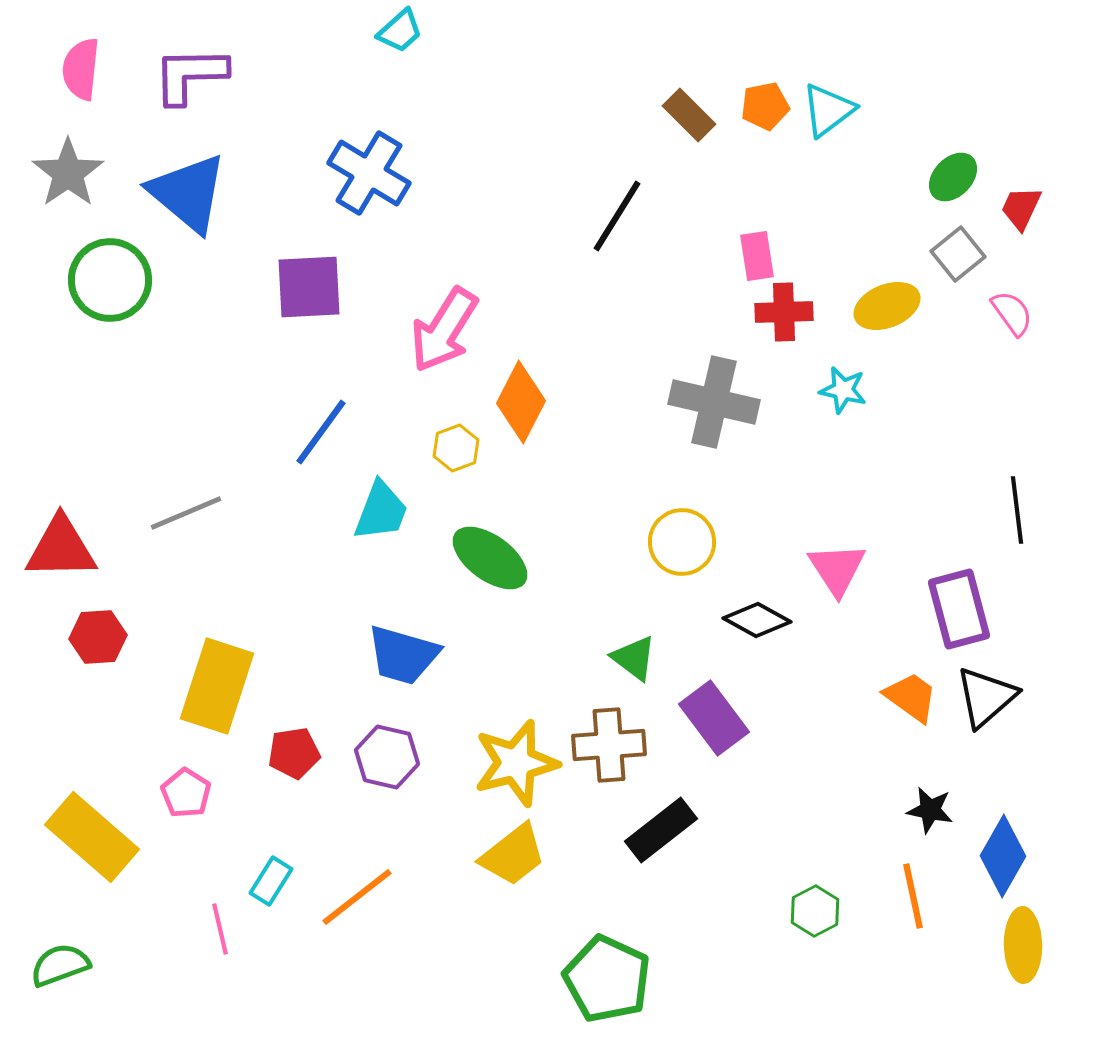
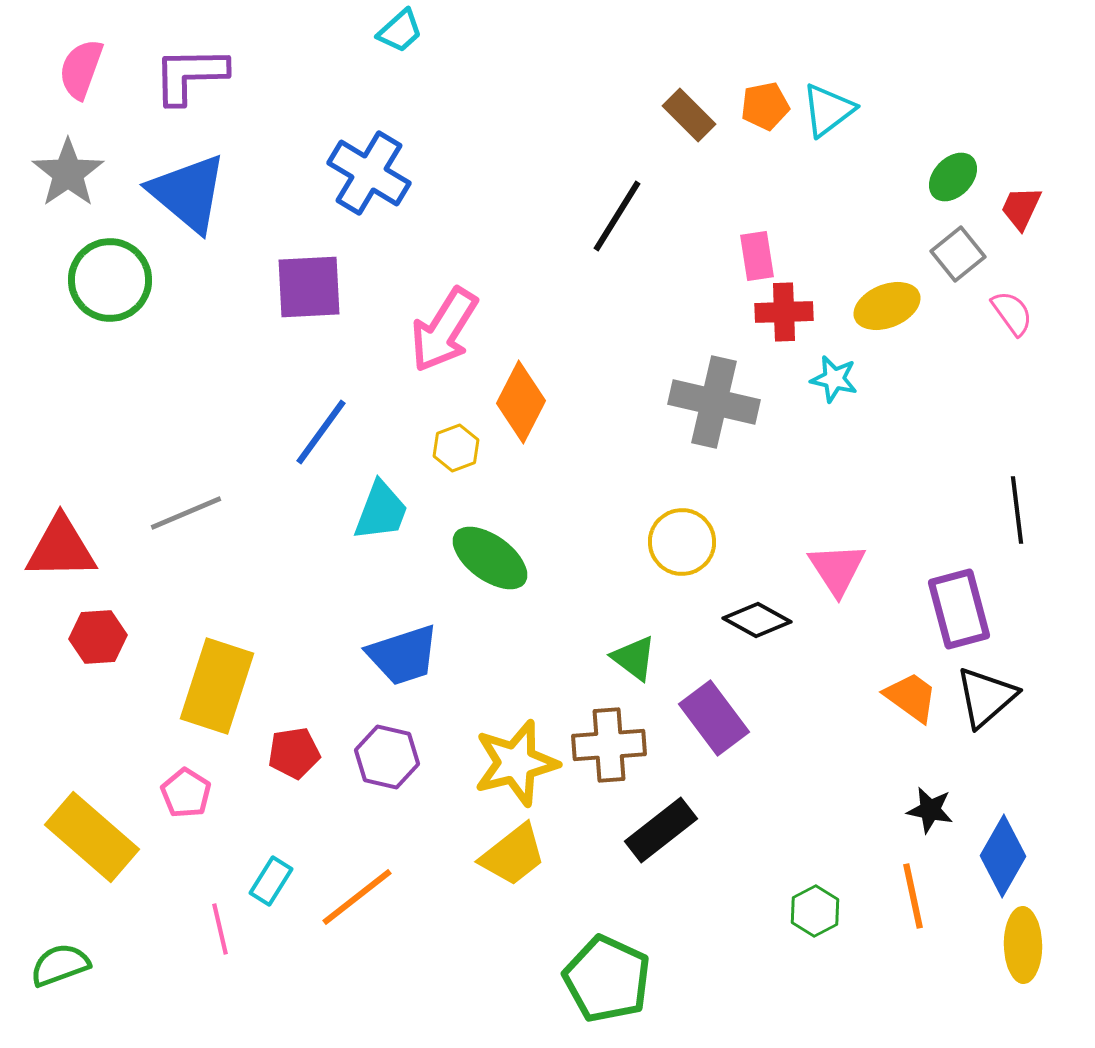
pink semicircle at (81, 69): rotated 14 degrees clockwise
cyan star at (843, 390): moved 9 px left, 11 px up
blue trapezoid at (403, 655): rotated 34 degrees counterclockwise
